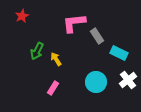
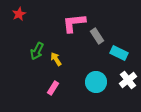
red star: moved 3 px left, 2 px up
